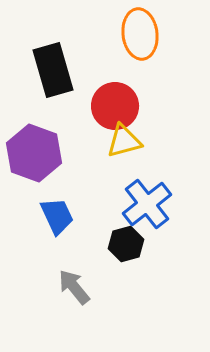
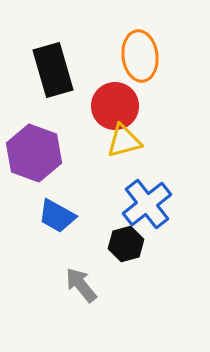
orange ellipse: moved 22 px down
blue trapezoid: rotated 144 degrees clockwise
gray arrow: moved 7 px right, 2 px up
